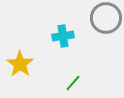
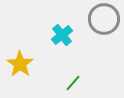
gray circle: moved 2 px left, 1 px down
cyan cross: moved 1 px left, 1 px up; rotated 30 degrees counterclockwise
